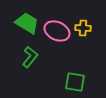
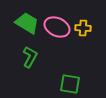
pink ellipse: moved 4 px up
green L-shape: rotated 10 degrees counterclockwise
green square: moved 5 px left, 2 px down
